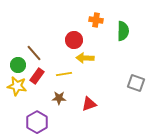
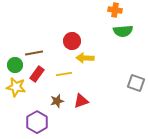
orange cross: moved 19 px right, 10 px up
green semicircle: rotated 84 degrees clockwise
red circle: moved 2 px left, 1 px down
brown line: rotated 60 degrees counterclockwise
green circle: moved 3 px left
red rectangle: moved 2 px up
yellow star: moved 1 px left, 1 px down
brown star: moved 2 px left, 3 px down; rotated 16 degrees counterclockwise
red triangle: moved 8 px left, 3 px up
